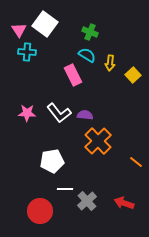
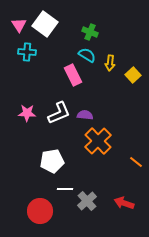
pink triangle: moved 5 px up
white L-shape: rotated 75 degrees counterclockwise
